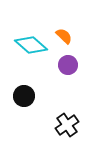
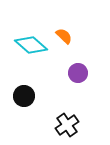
purple circle: moved 10 px right, 8 px down
